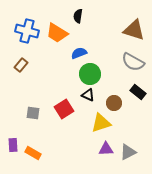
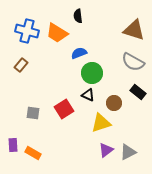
black semicircle: rotated 16 degrees counterclockwise
green circle: moved 2 px right, 1 px up
purple triangle: moved 1 px down; rotated 35 degrees counterclockwise
